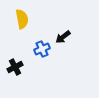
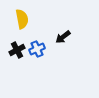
blue cross: moved 5 px left
black cross: moved 2 px right, 17 px up
